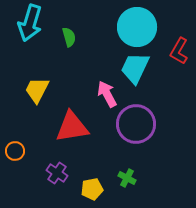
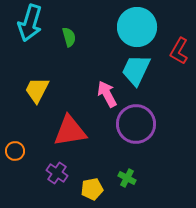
cyan trapezoid: moved 1 px right, 2 px down
red triangle: moved 2 px left, 4 px down
